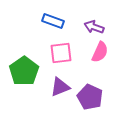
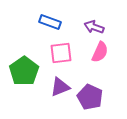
blue rectangle: moved 3 px left, 1 px down
